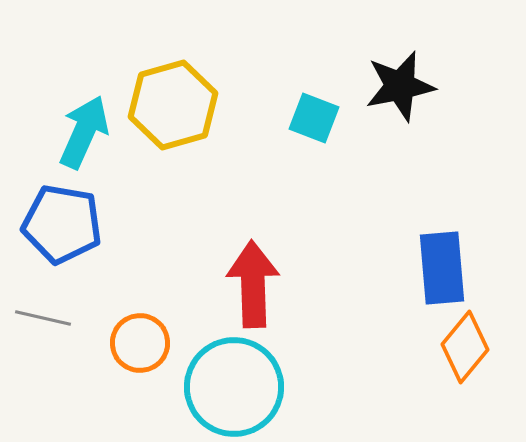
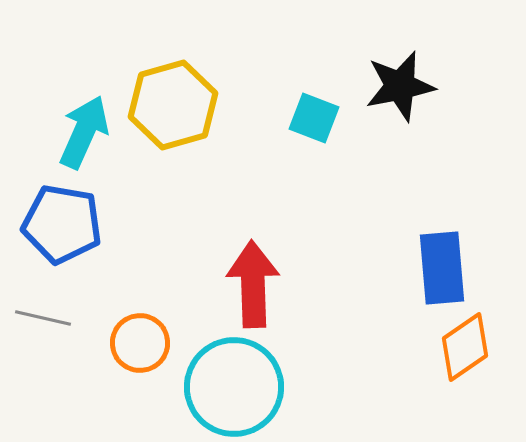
orange diamond: rotated 16 degrees clockwise
